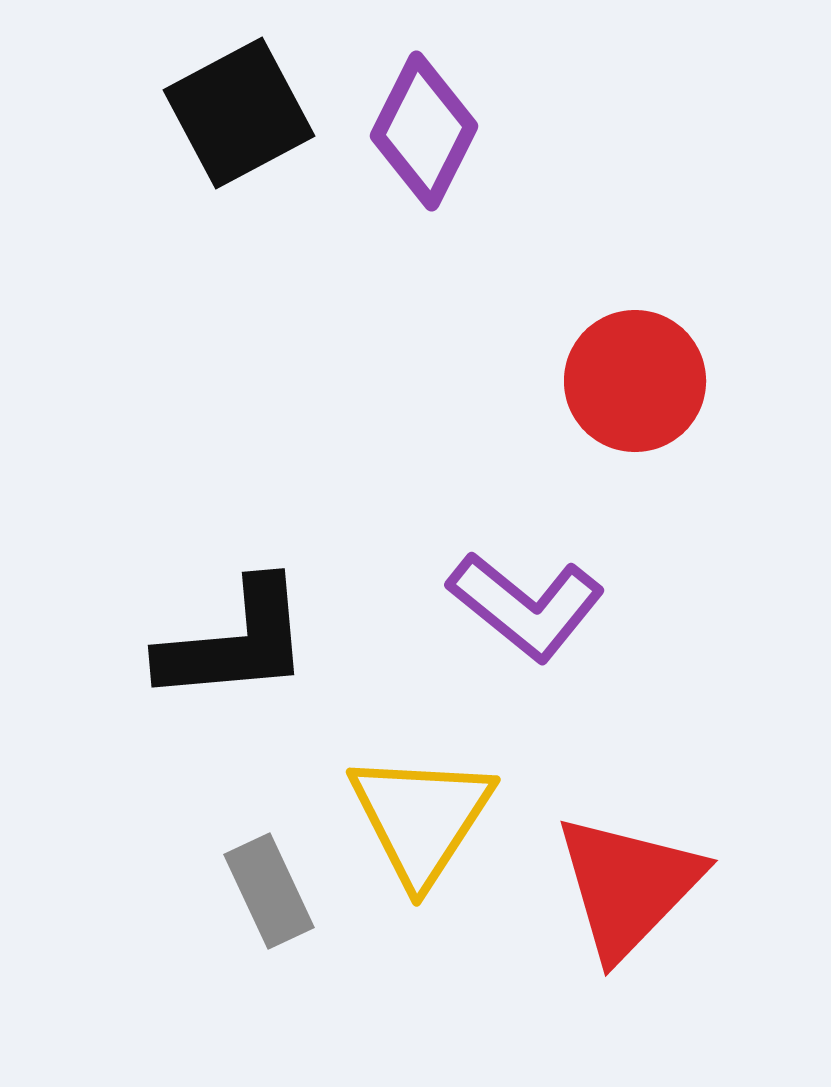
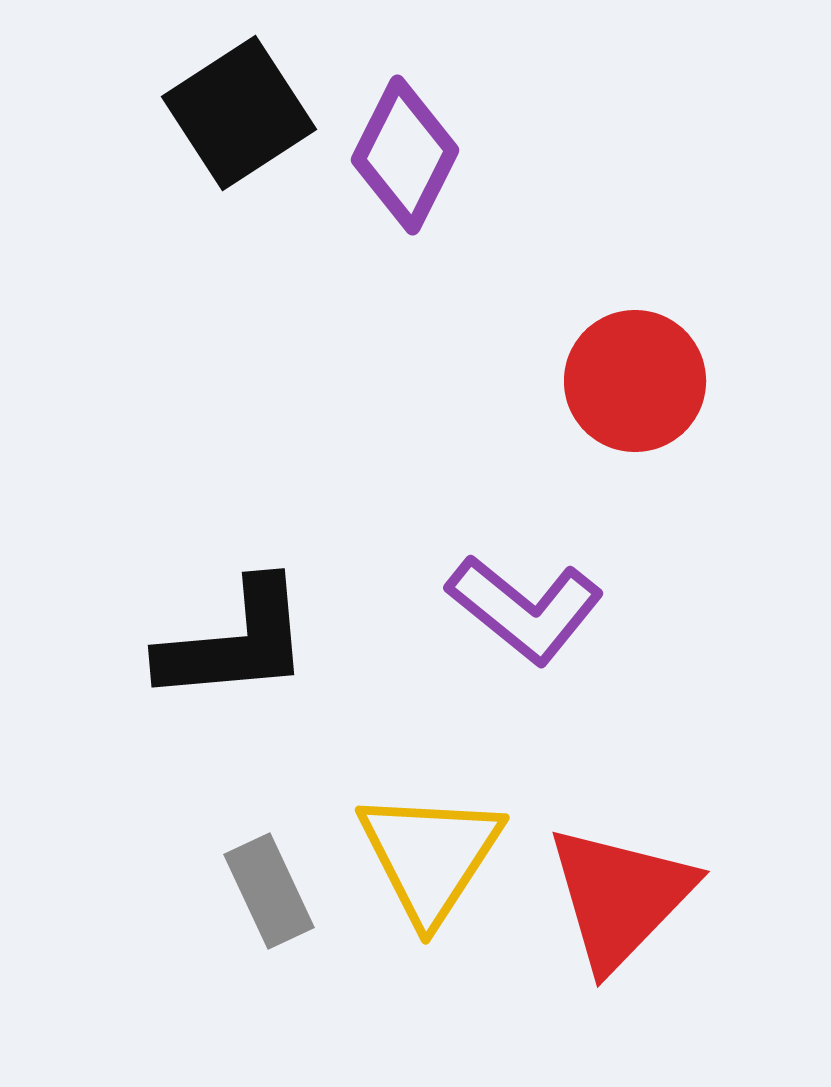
black square: rotated 5 degrees counterclockwise
purple diamond: moved 19 px left, 24 px down
purple L-shape: moved 1 px left, 3 px down
yellow triangle: moved 9 px right, 38 px down
red triangle: moved 8 px left, 11 px down
